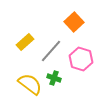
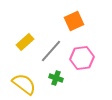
orange square: moved 1 px up; rotated 18 degrees clockwise
pink hexagon: moved 1 px right, 1 px up; rotated 25 degrees counterclockwise
green cross: moved 2 px right
yellow semicircle: moved 6 px left
